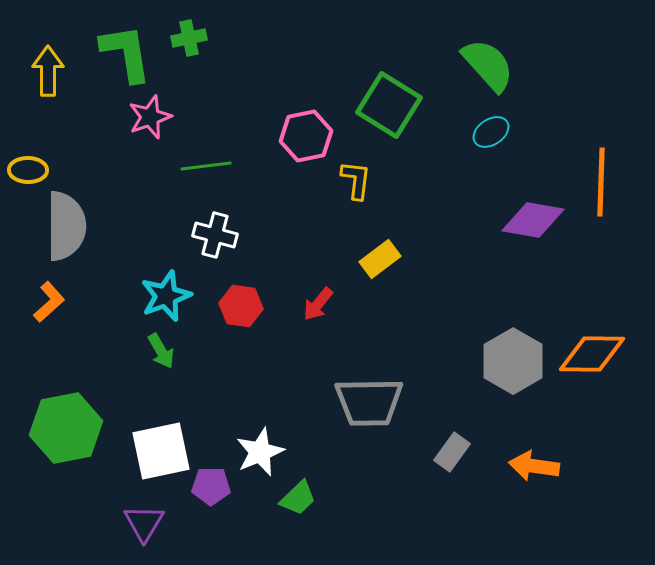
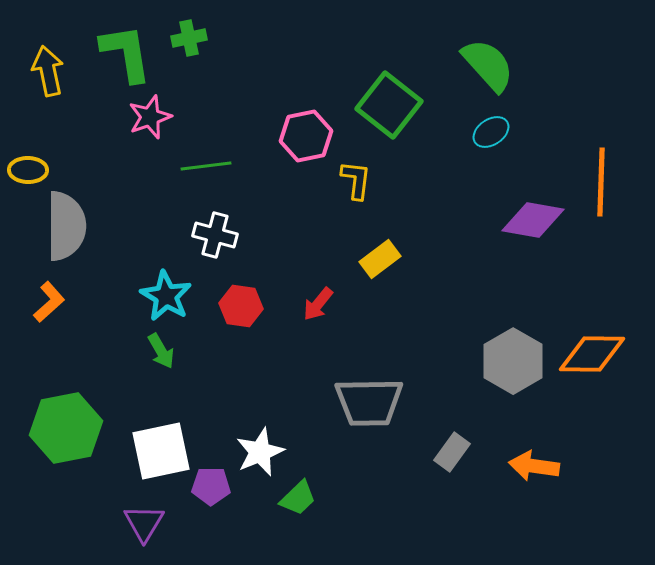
yellow arrow: rotated 12 degrees counterclockwise
green square: rotated 6 degrees clockwise
cyan star: rotated 21 degrees counterclockwise
